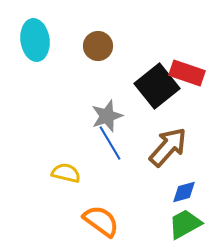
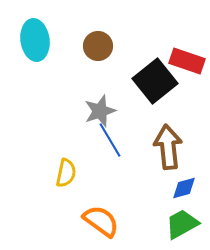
red rectangle: moved 12 px up
black square: moved 2 px left, 5 px up
gray star: moved 7 px left, 5 px up
blue line: moved 3 px up
brown arrow: rotated 48 degrees counterclockwise
yellow semicircle: rotated 88 degrees clockwise
blue diamond: moved 4 px up
green trapezoid: moved 3 px left
